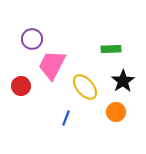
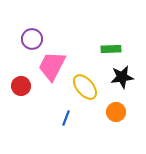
pink trapezoid: moved 1 px down
black star: moved 1 px left, 4 px up; rotated 25 degrees clockwise
